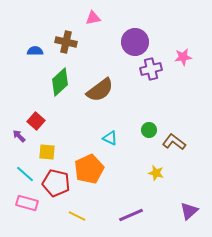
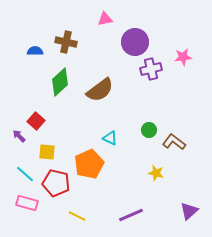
pink triangle: moved 12 px right, 1 px down
orange pentagon: moved 5 px up
